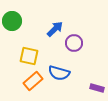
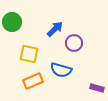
green circle: moved 1 px down
yellow square: moved 2 px up
blue semicircle: moved 2 px right, 3 px up
orange rectangle: rotated 18 degrees clockwise
